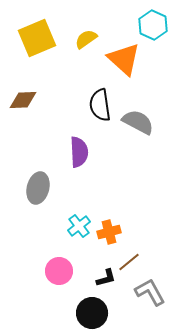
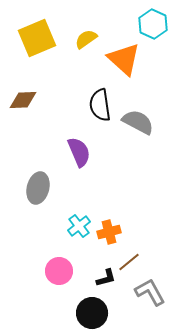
cyan hexagon: moved 1 px up
purple semicircle: rotated 20 degrees counterclockwise
